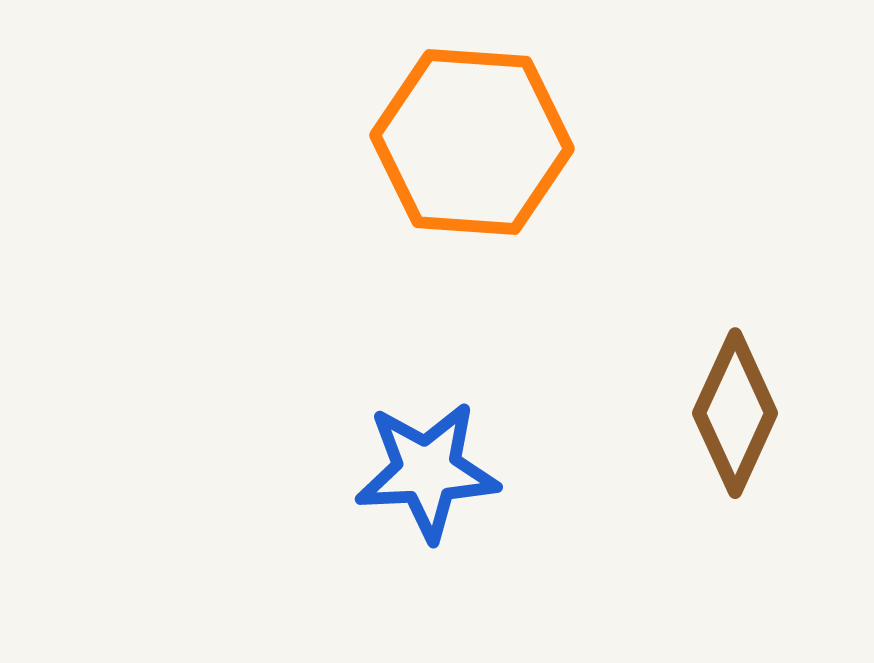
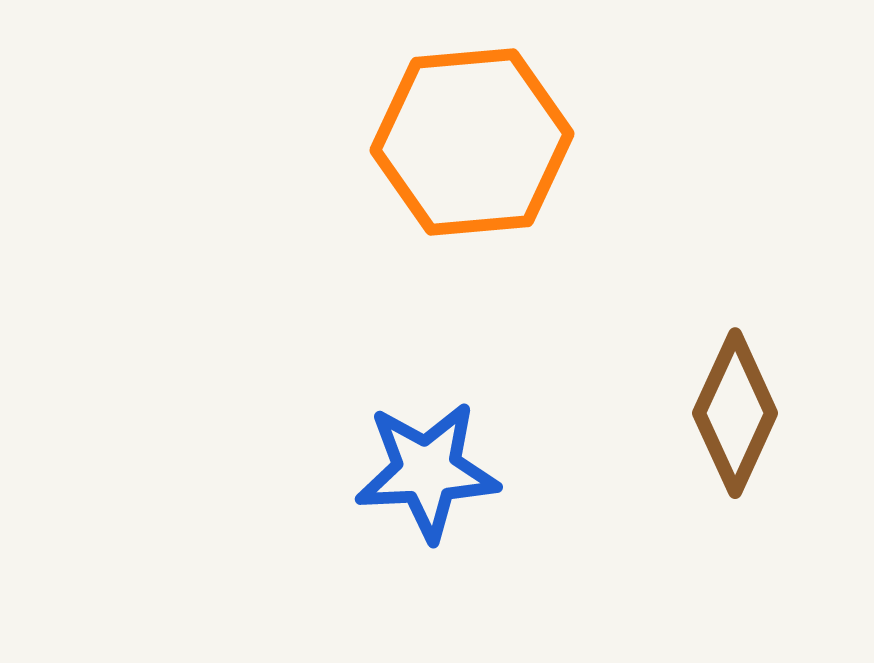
orange hexagon: rotated 9 degrees counterclockwise
